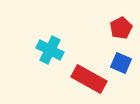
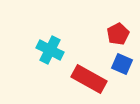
red pentagon: moved 3 px left, 6 px down
blue square: moved 1 px right, 1 px down
